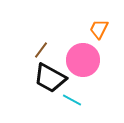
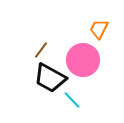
cyan line: rotated 18 degrees clockwise
